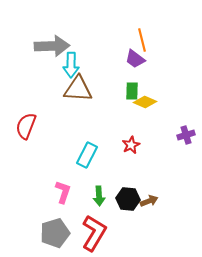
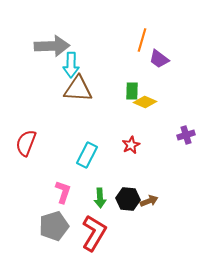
orange line: rotated 30 degrees clockwise
purple trapezoid: moved 24 px right
red semicircle: moved 17 px down
green arrow: moved 1 px right, 2 px down
gray pentagon: moved 1 px left, 7 px up
